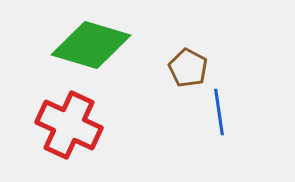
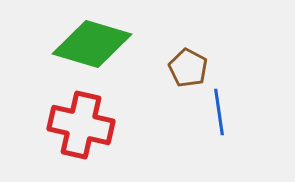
green diamond: moved 1 px right, 1 px up
red cross: moved 12 px right; rotated 12 degrees counterclockwise
